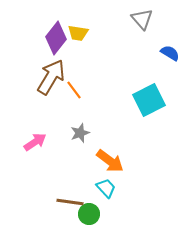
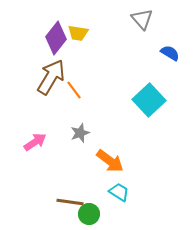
cyan square: rotated 16 degrees counterclockwise
cyan trapezoid: moved 13 px right, 4 px down; rotated 15 degrees counterclockwise
